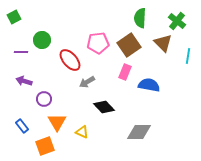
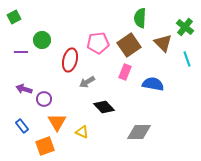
green cross: moved 8 px right, 6 px down
cyan line: moved 1 px left, 3 px down; rotated 28 degrees counterclockwise
red ellipse: rotated 55 degrees clockwise
purple arrow: moved 8 px down
blue semicircle: moved 4 px right, 1 px up
